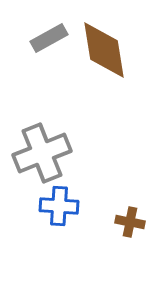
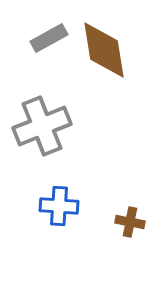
gray cross: moved 27 px up
